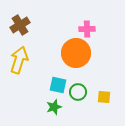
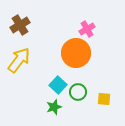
pink cross: rotated 28 degrees counterclockwise
yellow arrow: rotated 20 degrees clockwise
cyan square: rotated 30 degrees clockwise
yellow square: moved 2 px down
